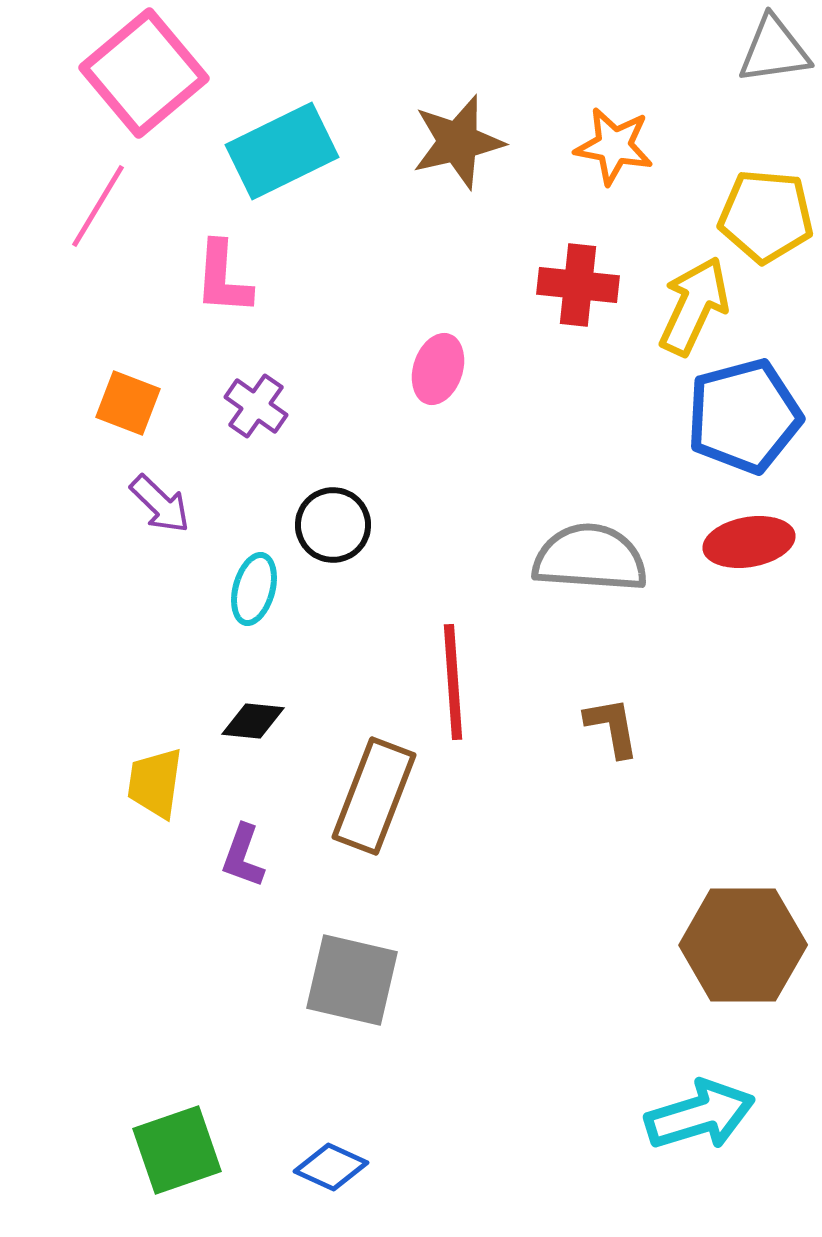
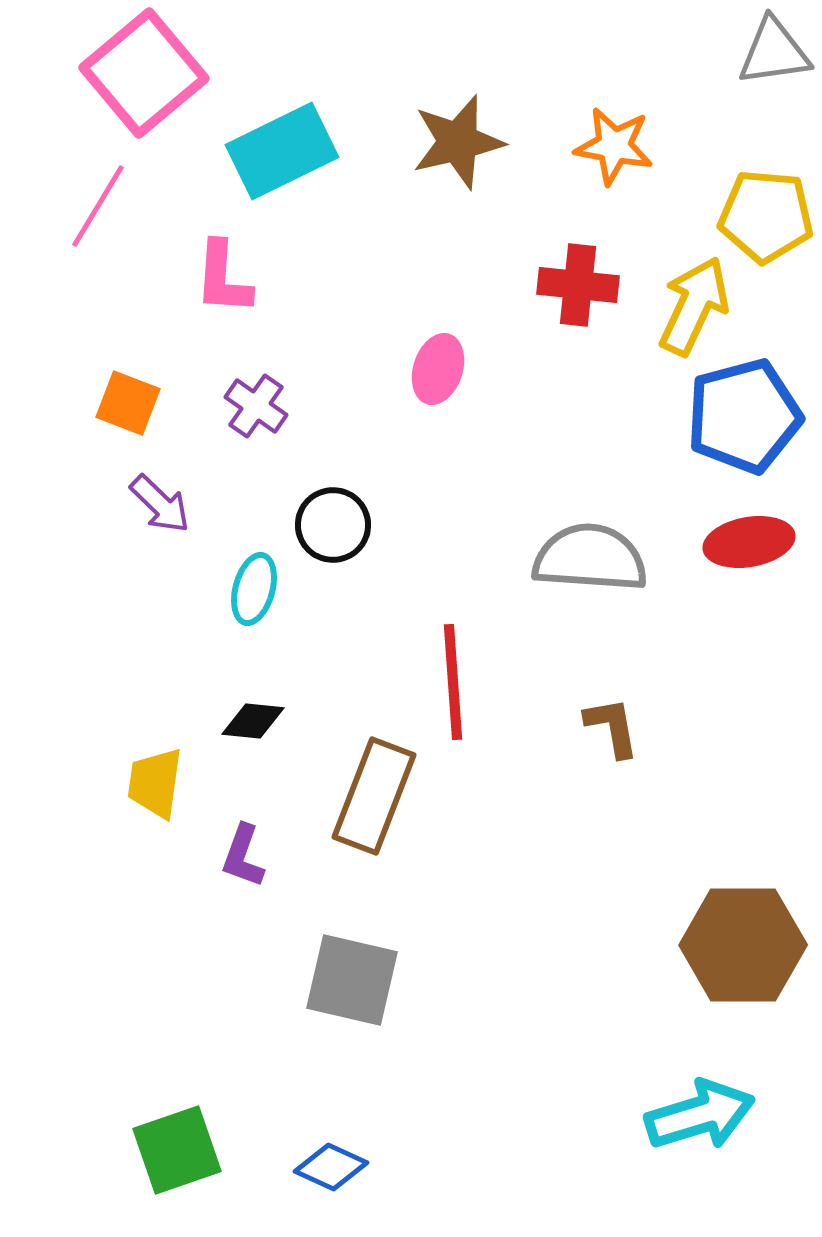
gray triangle: moved 2 px down
